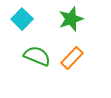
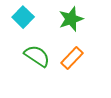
cyan square: moved 1 px right, 2 px up
green semicircle: rotated 12 degrees clockwise
